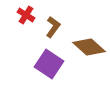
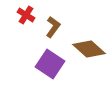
brown diamond: moved 2 px down
purple square: moved 1 px right
